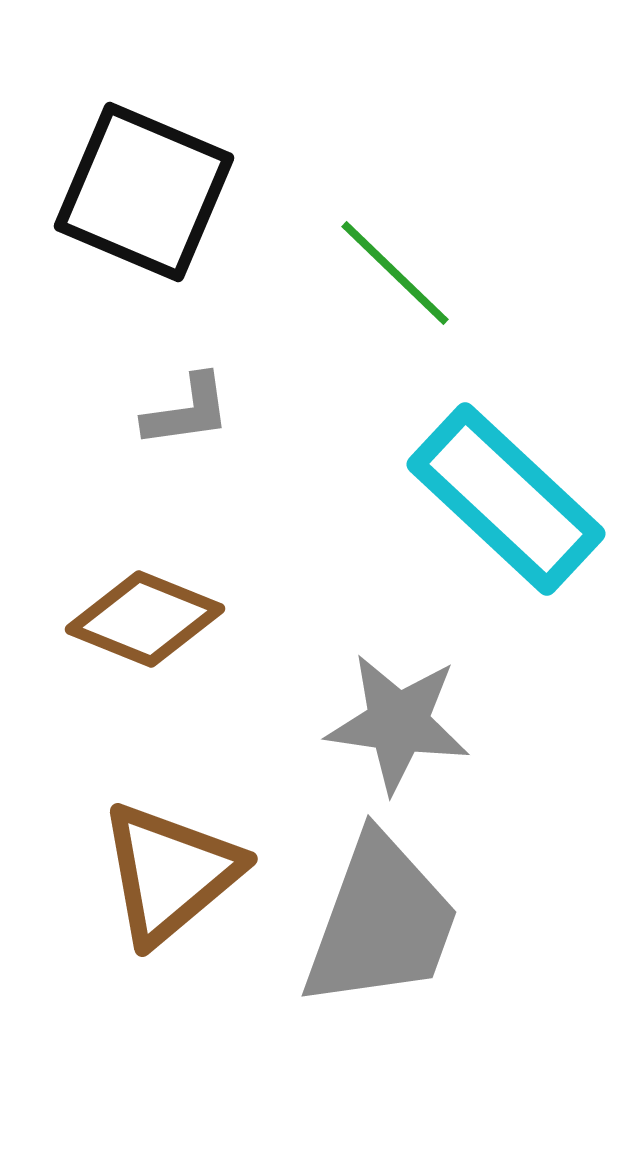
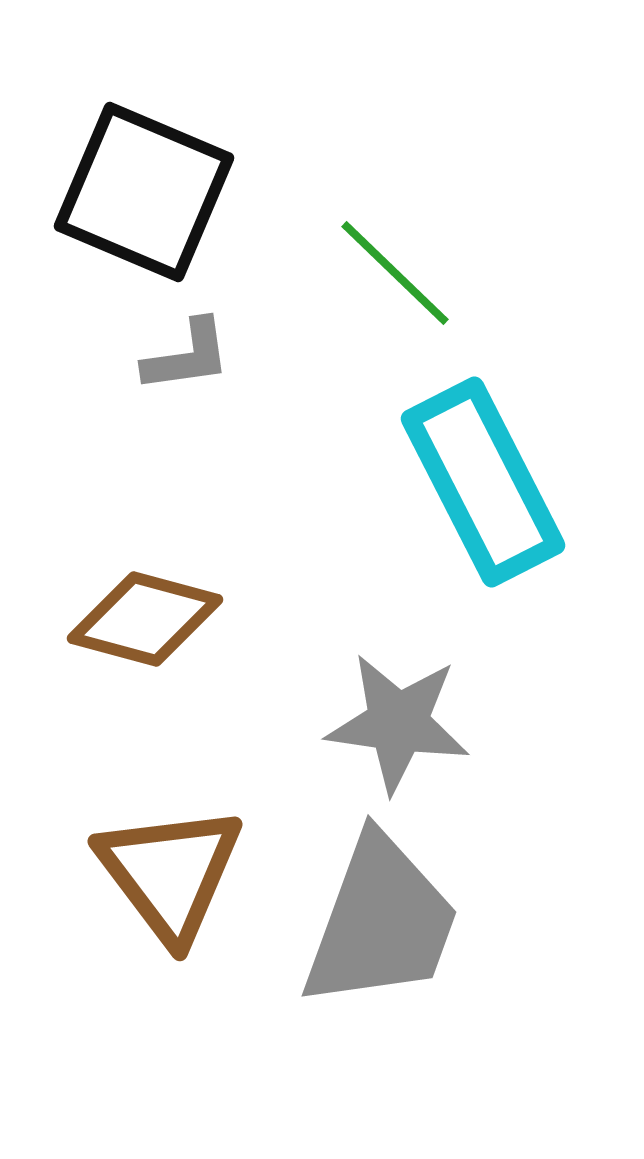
gray L-shape: moved 55 px up
cyan rectangle: moved 23 px left, 17 px up; rotated 20 degrees clockwise
brown diamond: rotated 7 degrees counterclockwise
brown triangle: rotated 27 degrees counterclockwise
